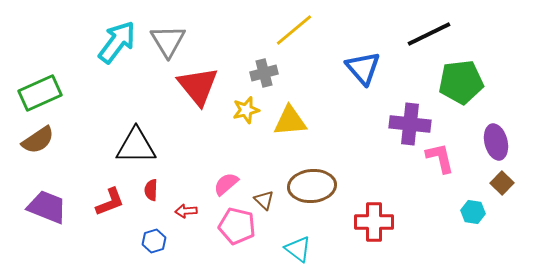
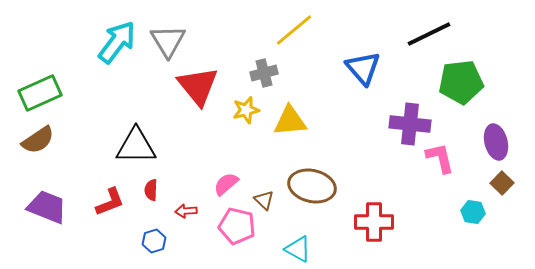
brown ellipse: rotated 18 degrees clockwise
cyan triangle: rotated 8 degrees counterclockwise
